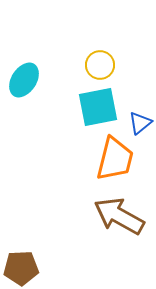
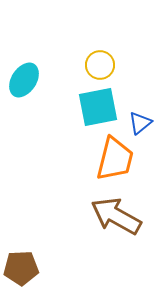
brown arrow: moved 3 px left
